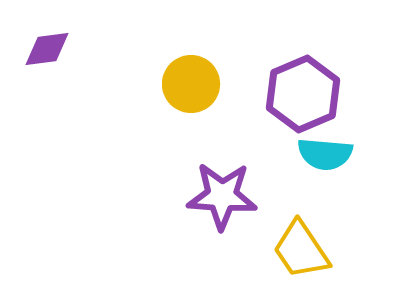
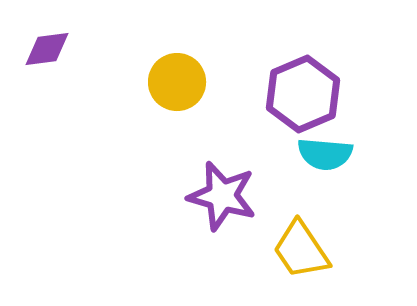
yellow circle: moved 14 px left, 2 px up
purple star: rotated 12 degrees clockwise
